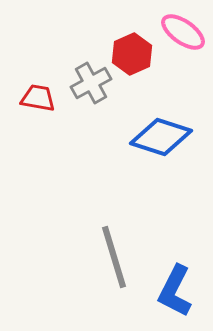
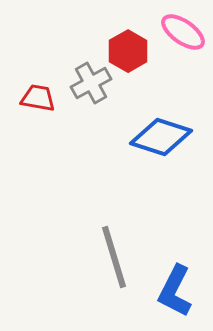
red hexagon: moved 4 px left, 3 px up; rotated 6 degrees counterclockwise
